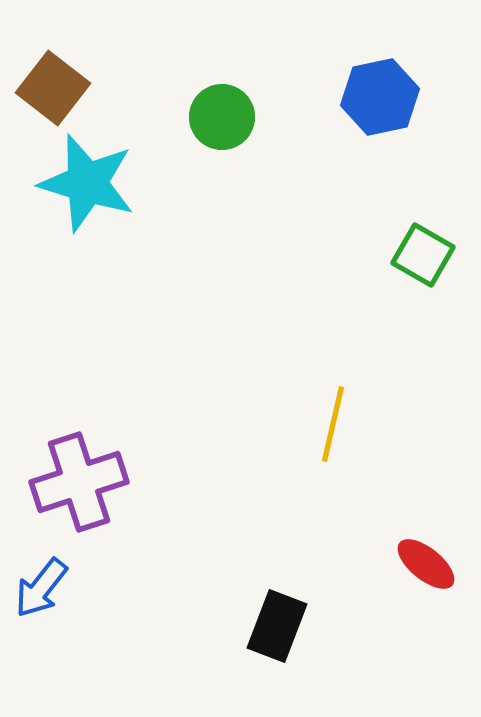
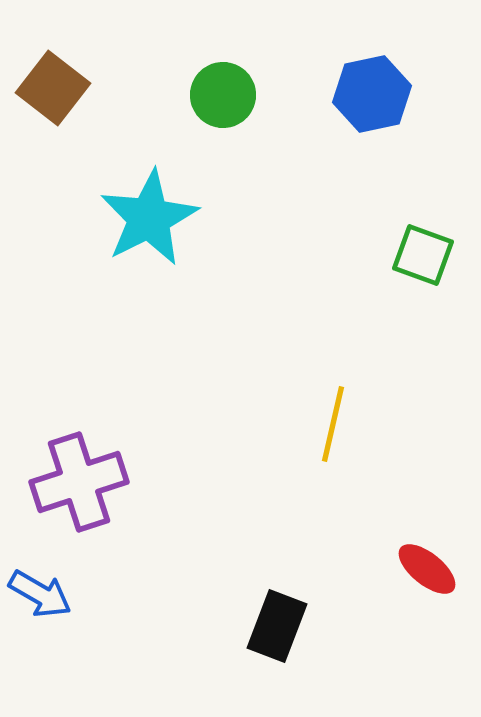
blue hexagon: moved 8 px left, 3 px up
green circle: moved 1 px right, 22 px up
cyan star: moved 62 px right, 35 px down; rotated 28 degrees clockwise
green square: rotated 10 degrees counterclockwise
red ellipse: moved 1 px right, 5 px down
blue arrow: moved 1 px left, 6 px down; rotated 98 degrees counterclockwise
